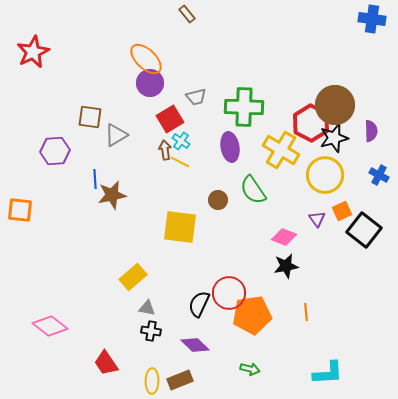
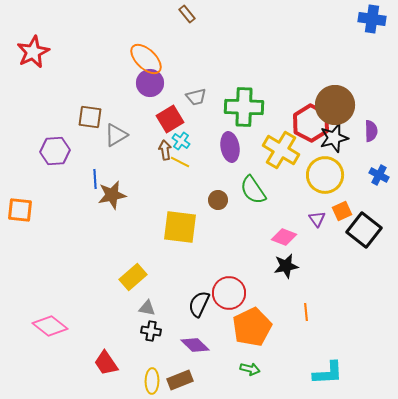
orange pentagon at (252, 315): moved 12 px down; rotated 18 degrees counterclockwise
